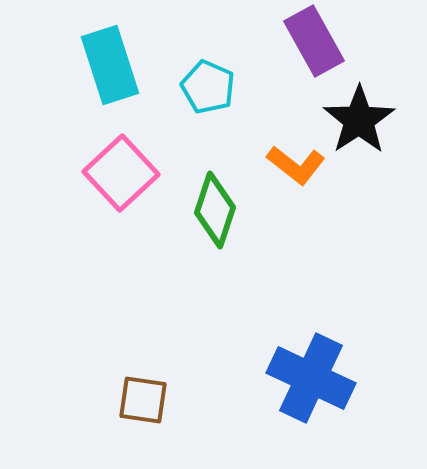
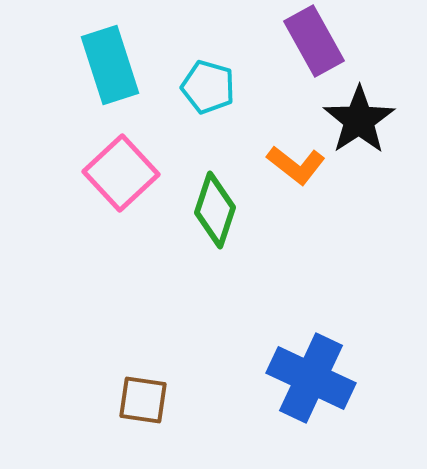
cyan pentagon: rotated 8 degrees counterclockwise
